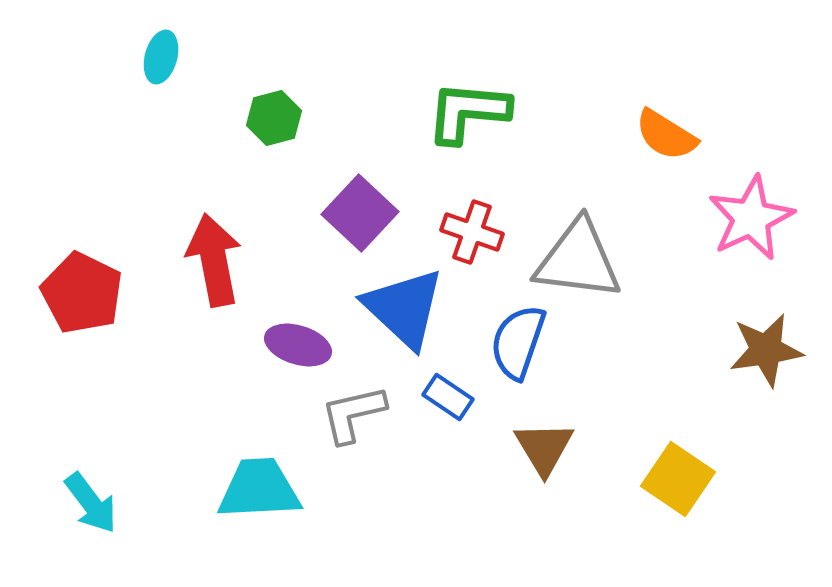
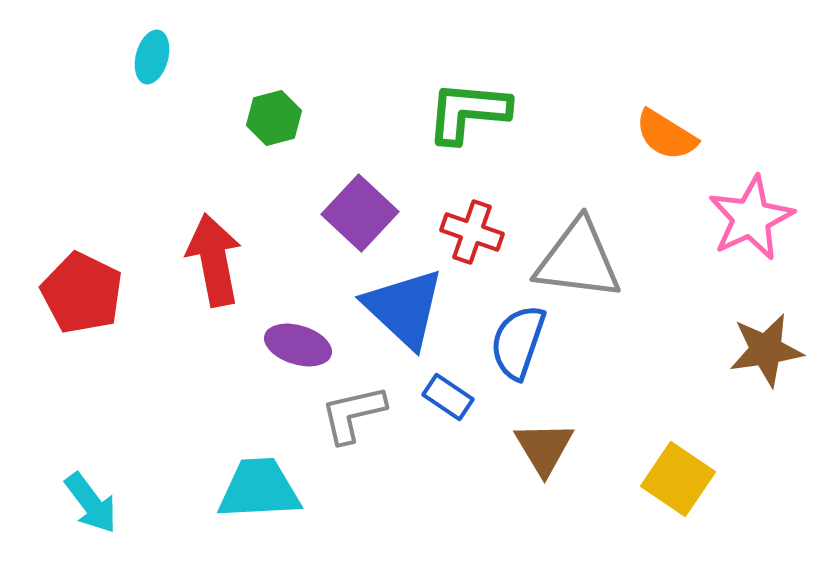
cyan ellipse: moved 9 px left
